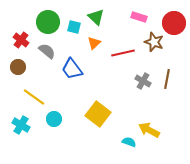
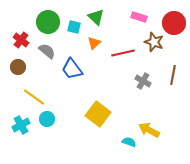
brown line: moved 6 px right, 4 px up
cyan circle: moved 7 px left
cyan cross: rotated 30 degrees clockwise
